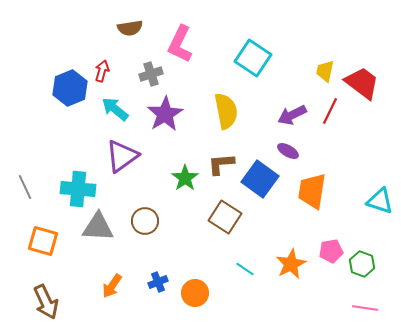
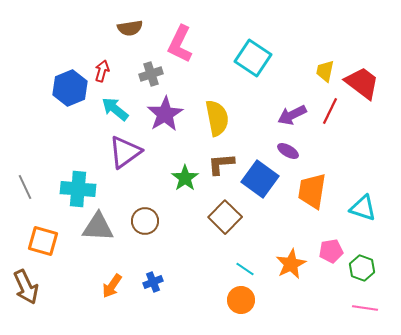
yellow semicircle: moved 9 px left, 7 px down
purple triangle: moved 3 px right, 4 px up
cyan triangle: moved 17 px left, 7 px down
brown square: rotated 12 degrees clockwise
green hexagon: moved 4 px down
blue cross: moved 5 px left
orange circle: moved 46 px right, 7 px down
brown arrow: moved 20 px left, 15 px up
